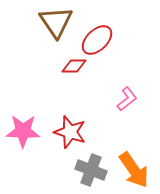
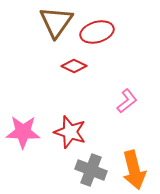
brown triangle: rotated 9 degrees clockwise
red ellipse: moved 8 px up; rotated 28 degrees clockwise
red diamond: rotated 25 degrees clockwise
pink L-shape: moved 2 px down
pink star: moved 1 px down
orange arrow: rotated 21 degrees clockwise
